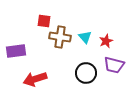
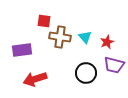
red star: moved 1 px right, 1 px down
purple rectangle: moved 6 px right, 1 px up
